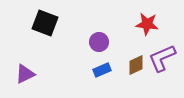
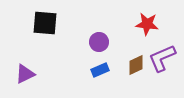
black square: rotated 16 degrees counterclockwise
blue rectangle: moved 2 px left
